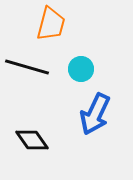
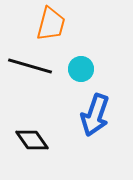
black line: moved 3 px right, 1 px up
blue arrow: moved 1 px down; rotated 6 degrees counterclockwise
